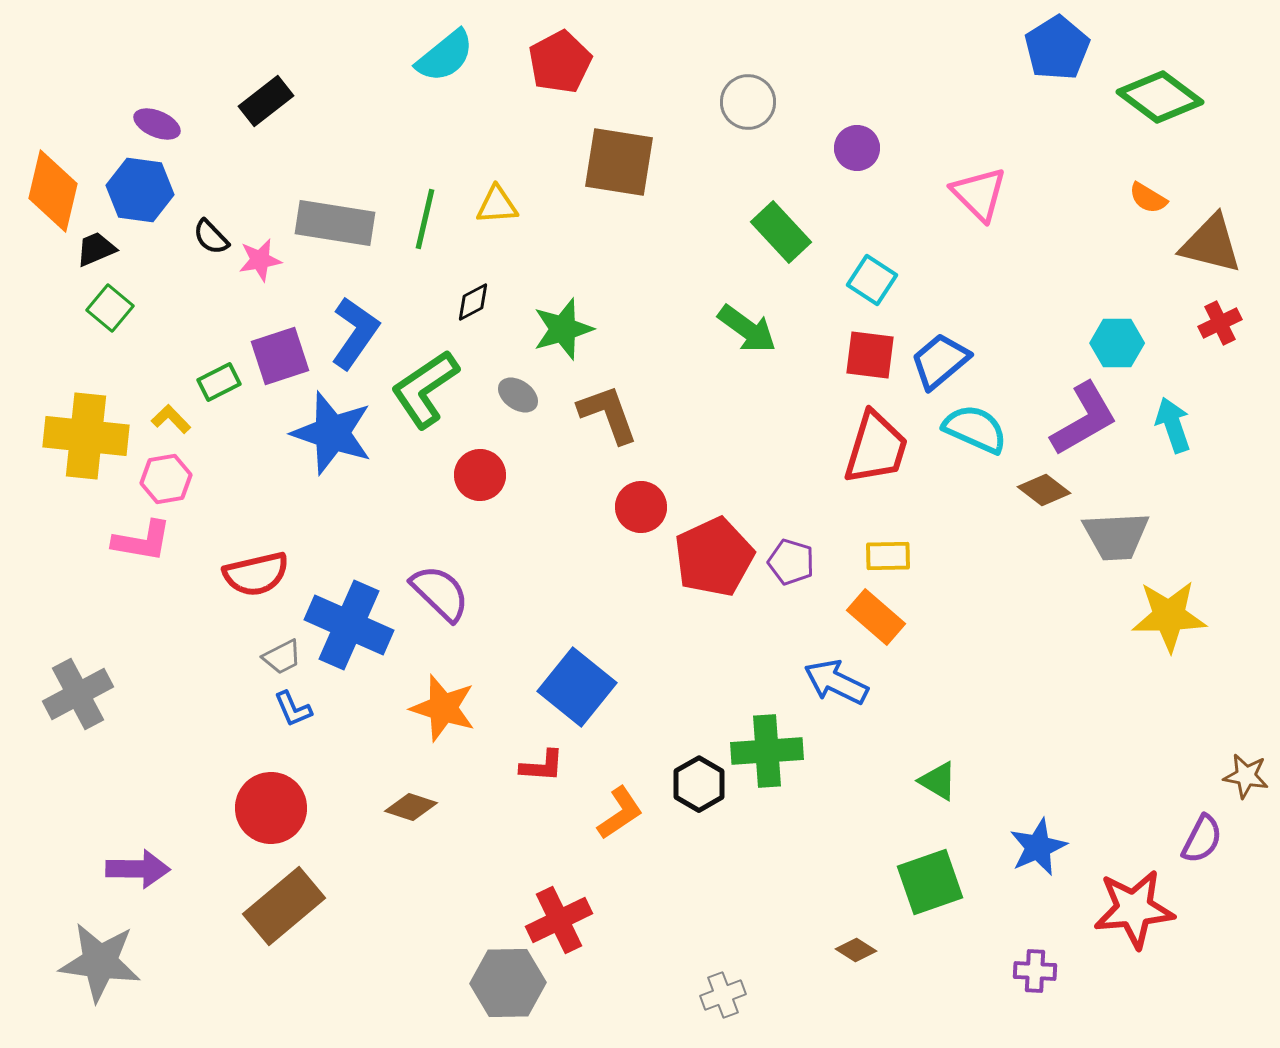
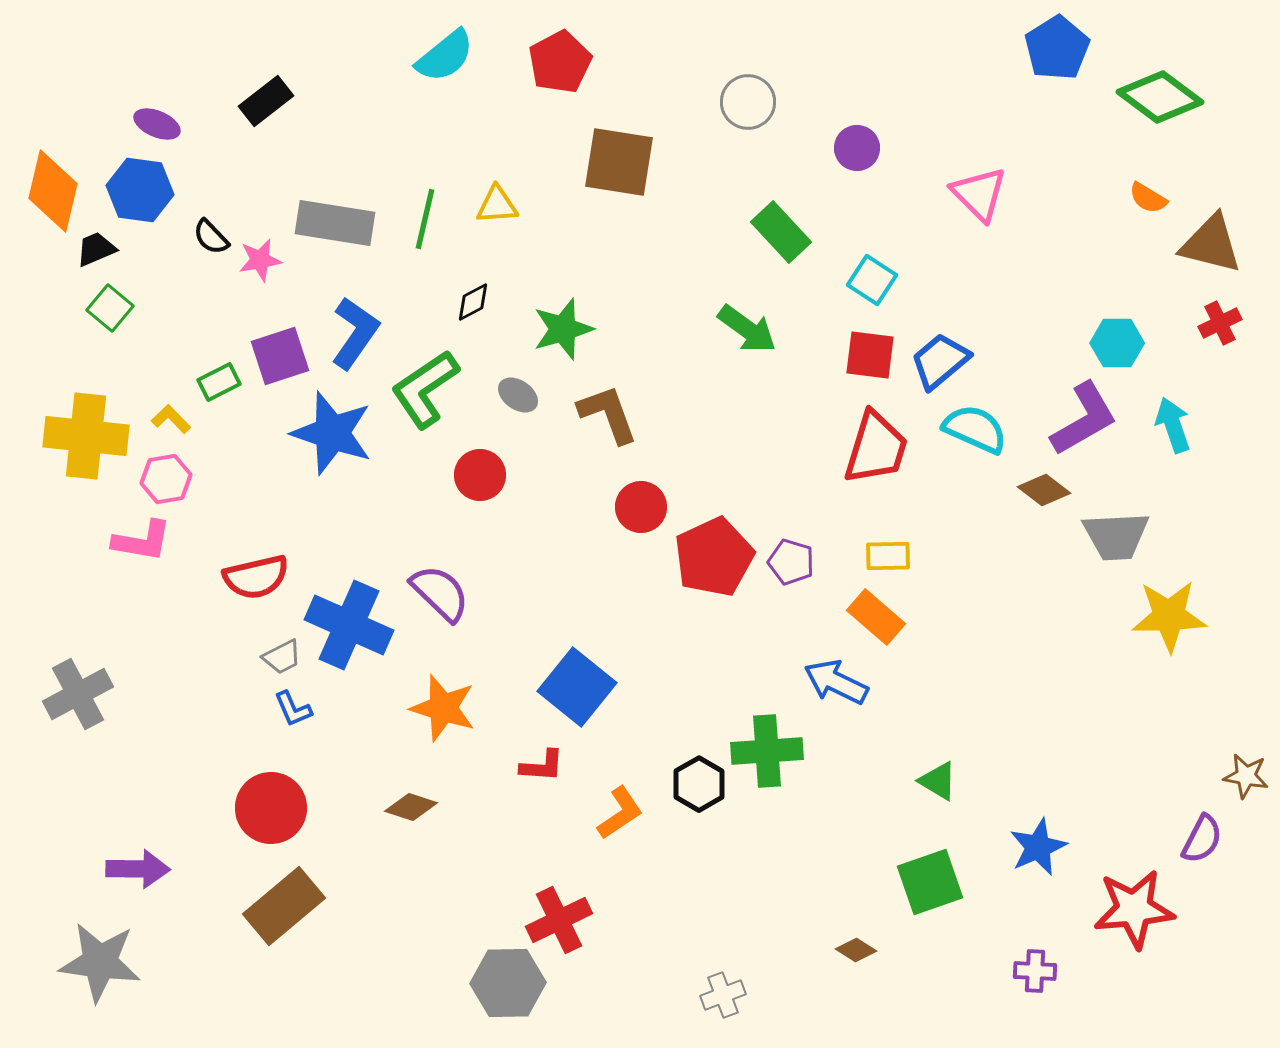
red semicircle at (256, 574): moved 3 px down
